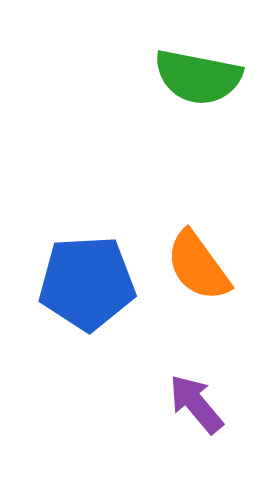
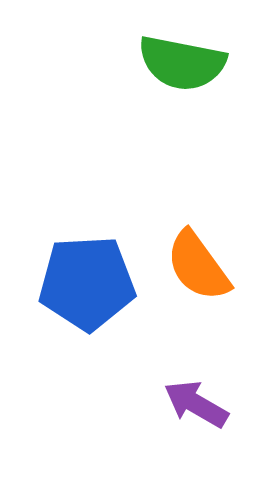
green semicircle: moved 16 px left, 14 px up
purple arrow: rotated 20 degrees counterclockwise
